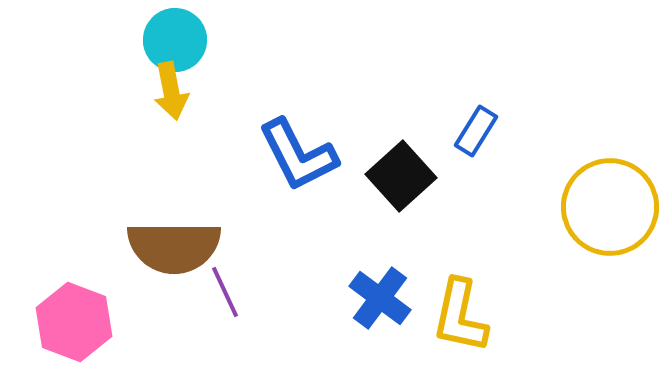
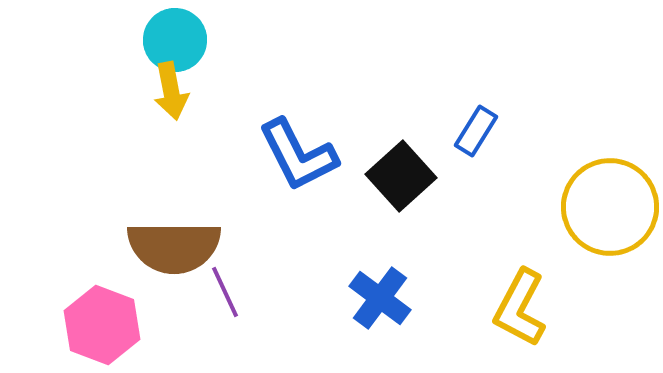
yellow L-shape: moved 60 px right, 8 px up; rotated 16 degrees clockwise
pink hexagon: moved 28 px right, 3 px down
